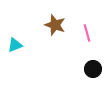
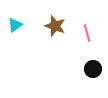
brown star: moved 1 px down
cyan triangle: moved 20 px up; rotated 14 degrees counterclockwise
